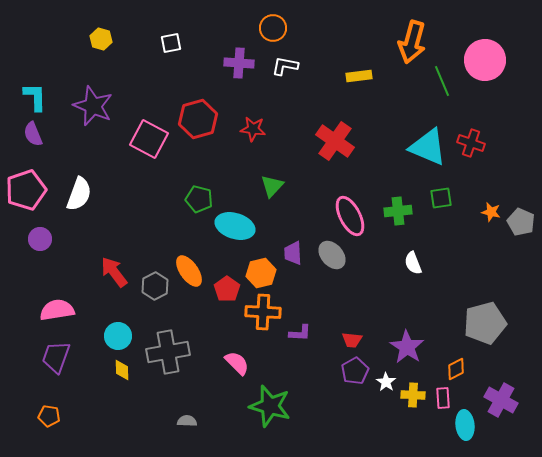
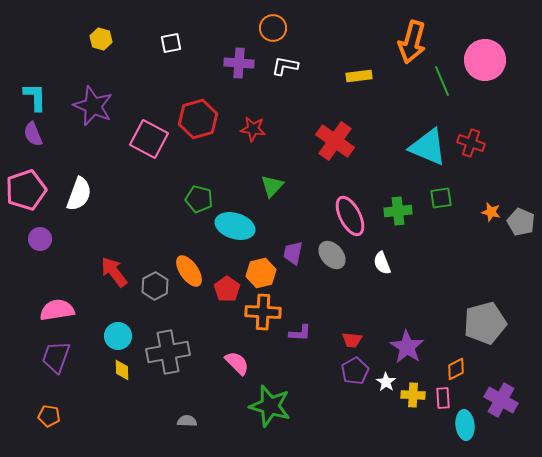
purple trapezoid at (293, 253): rotated 15 degrees clockwise
white semicircle at (413, 263): moved 31 px left
